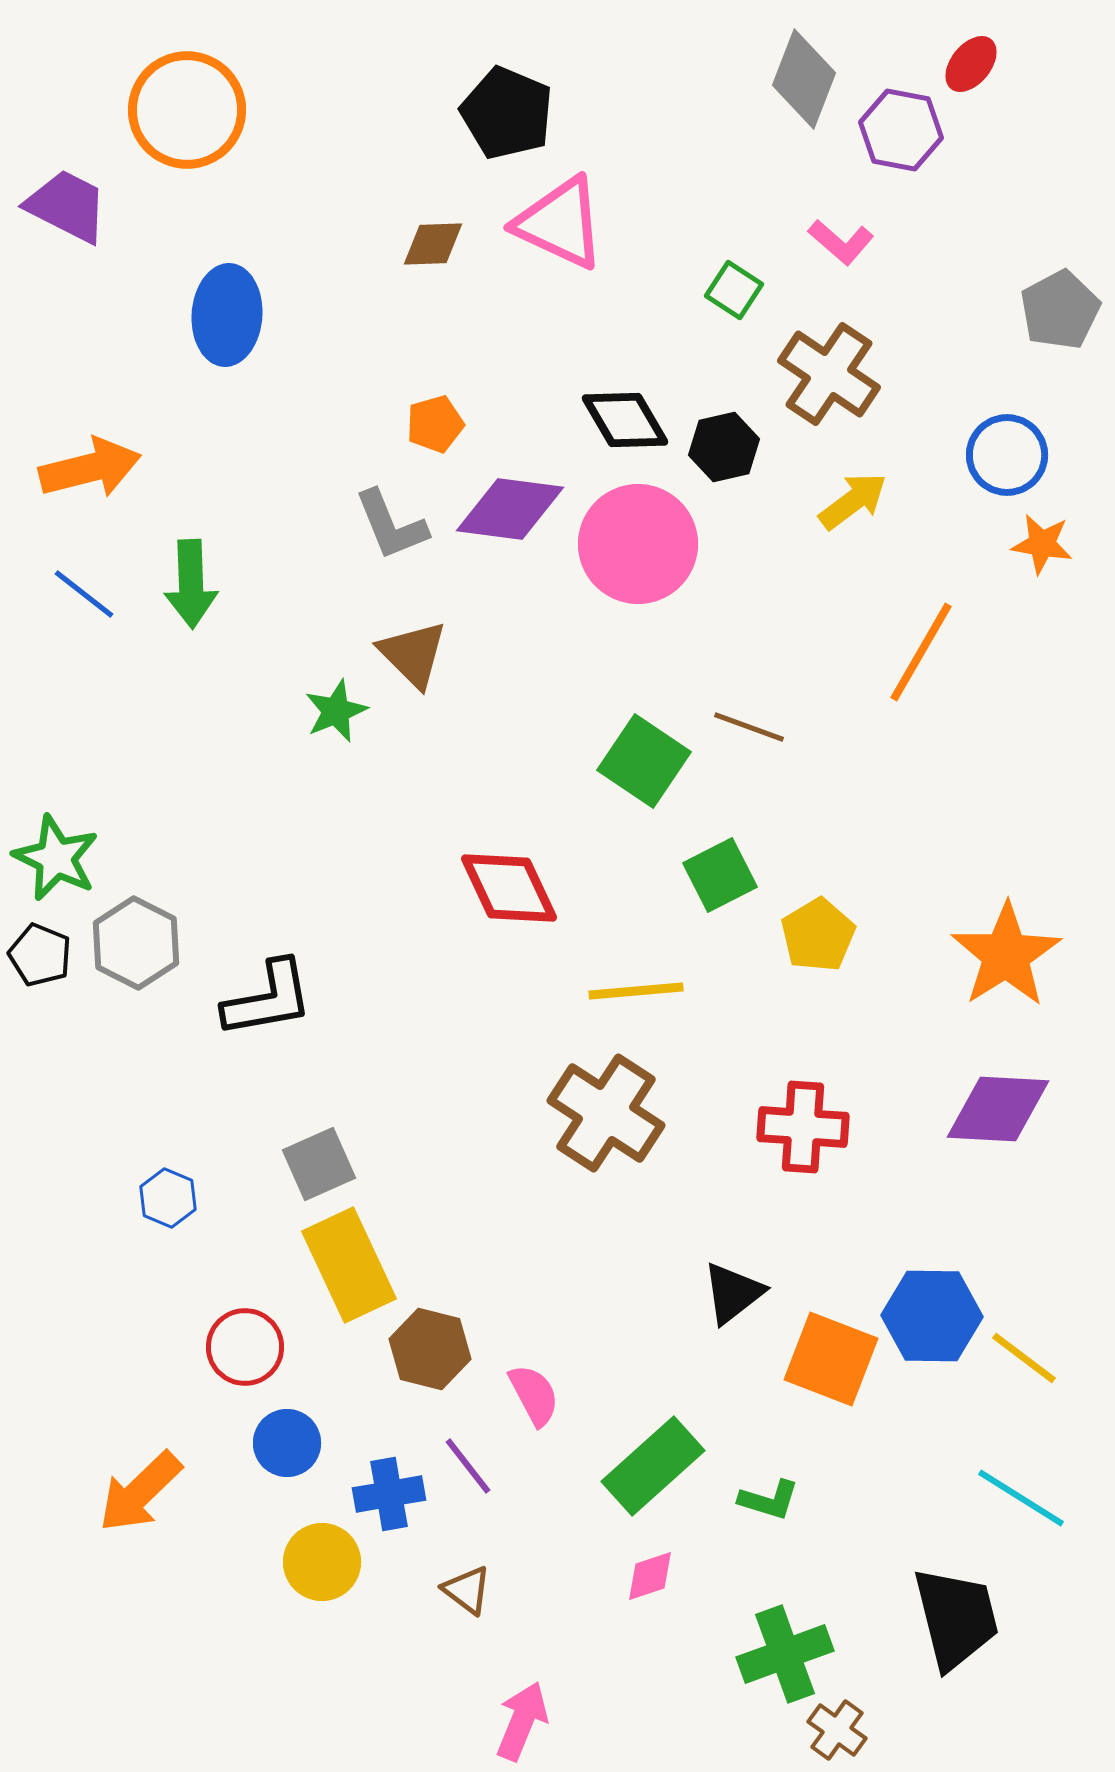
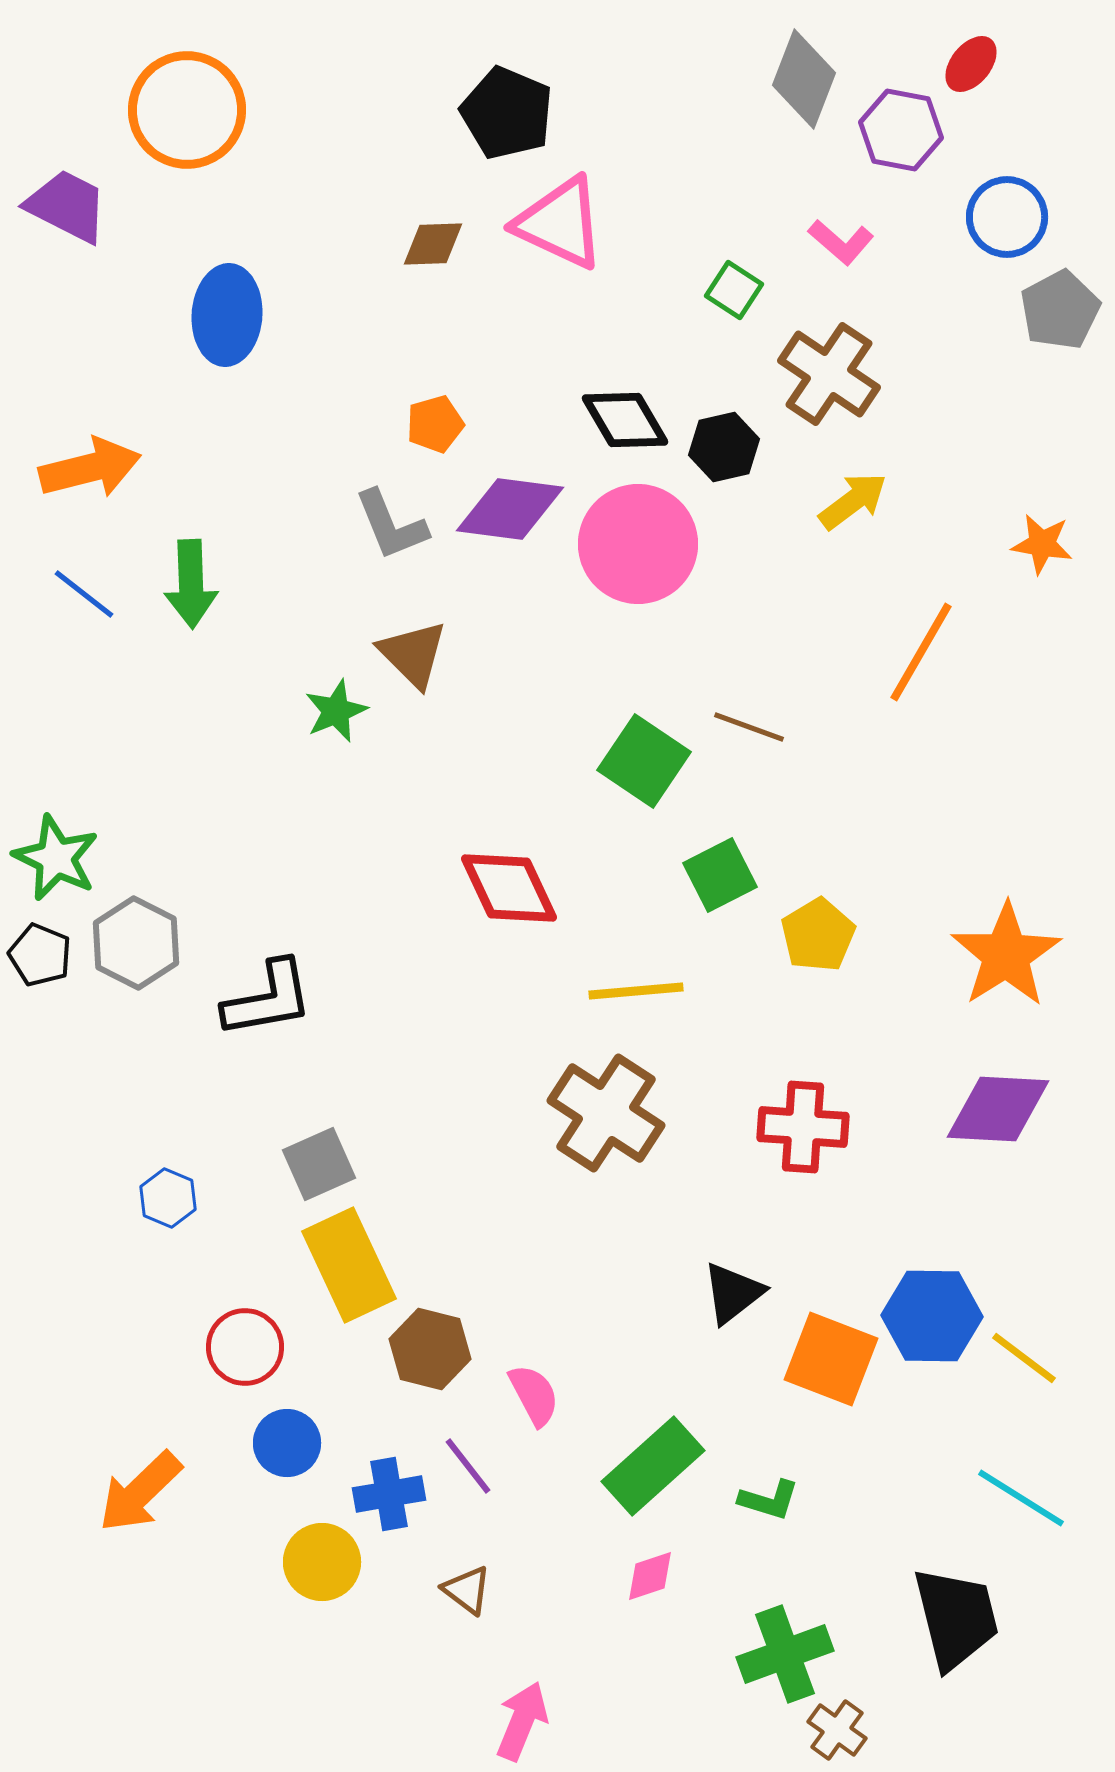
blue circle at (1007, 455): moved 238 px up
